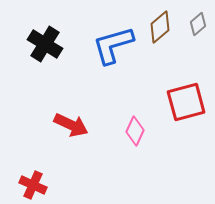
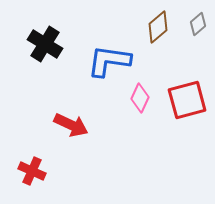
brown diamond: moved 2 px left
blue L-shape: moved 4 px left, 16 px down; rotated 24 degrees clockwise
red square: moved 1 px right, 2 px up
pink diamond: moved 5 px right, 33 px up
red cross: moved 1 px left, 14 px up
